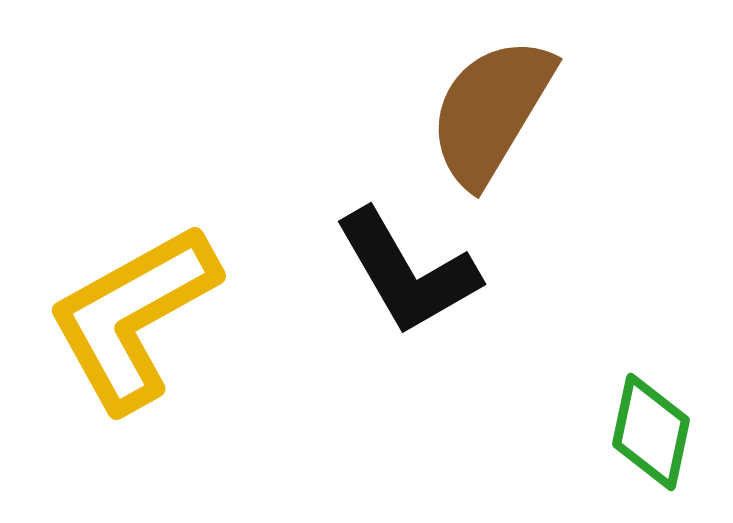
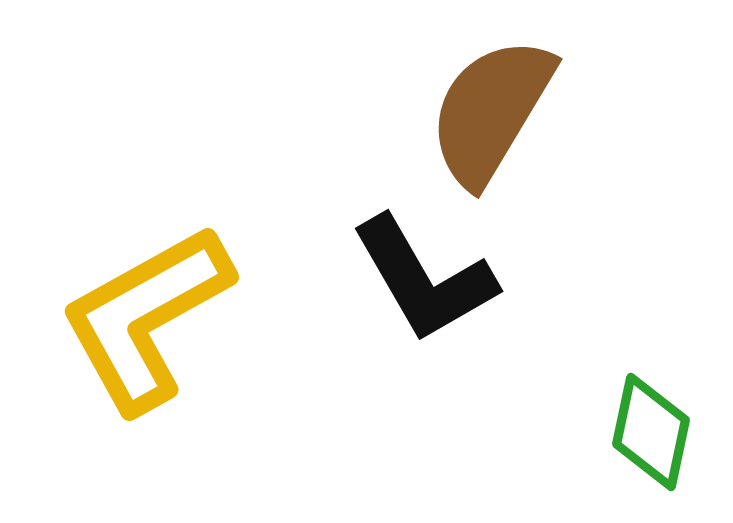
black L-shape: moved 17 px right, 7 px down
yellow L-shape: moved 13 px right, 1 px down
